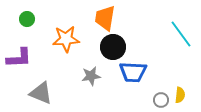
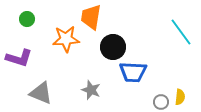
orange trapezoid: moved 14 px left, 1 px up
cyan line: moved 2 px up
purple L-shape: rotated 20 degrees clockwise
gray star: moved 14 px down; rotated 30 degrees clockwise
yellow semicircle: moved 2 px down
gray circle: moved 2 px down
